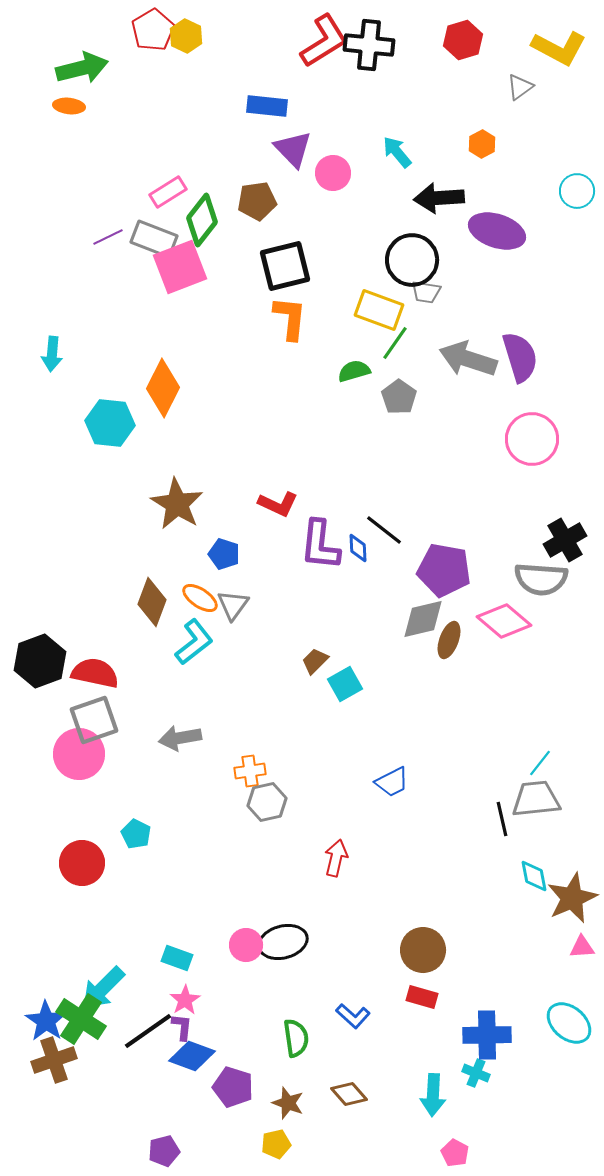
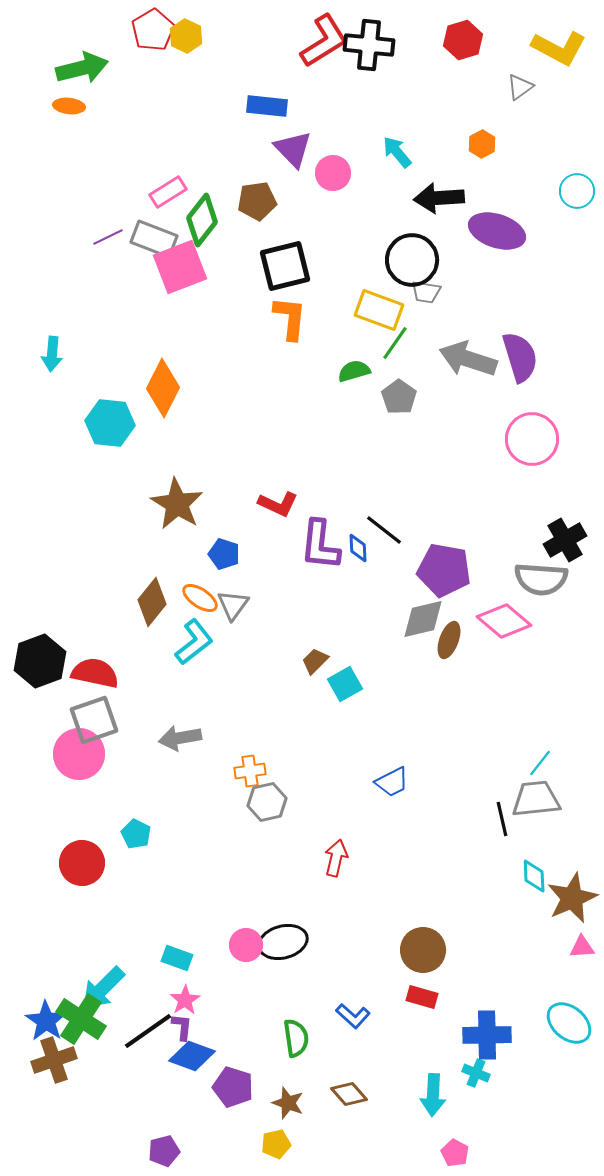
brown diamond at (152, 602): rotated 18 degrees clockwise
cyan diamond at (534, 876): rotated 8 degrees clockwise
